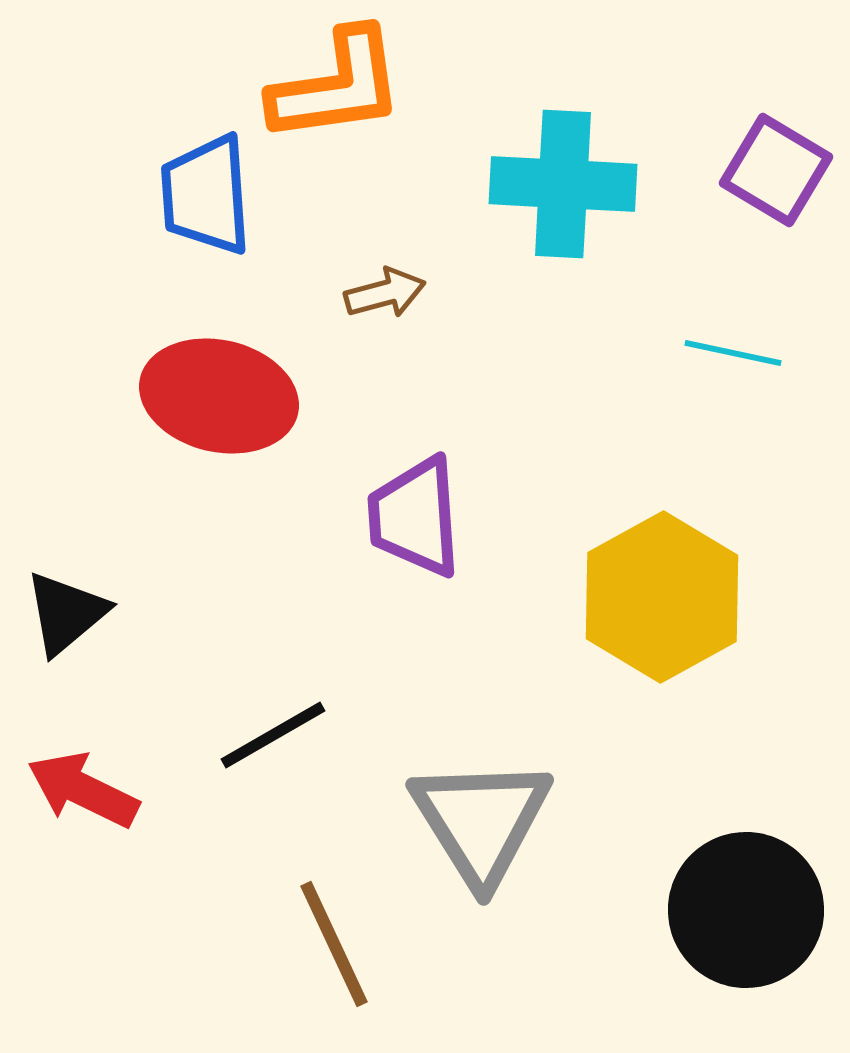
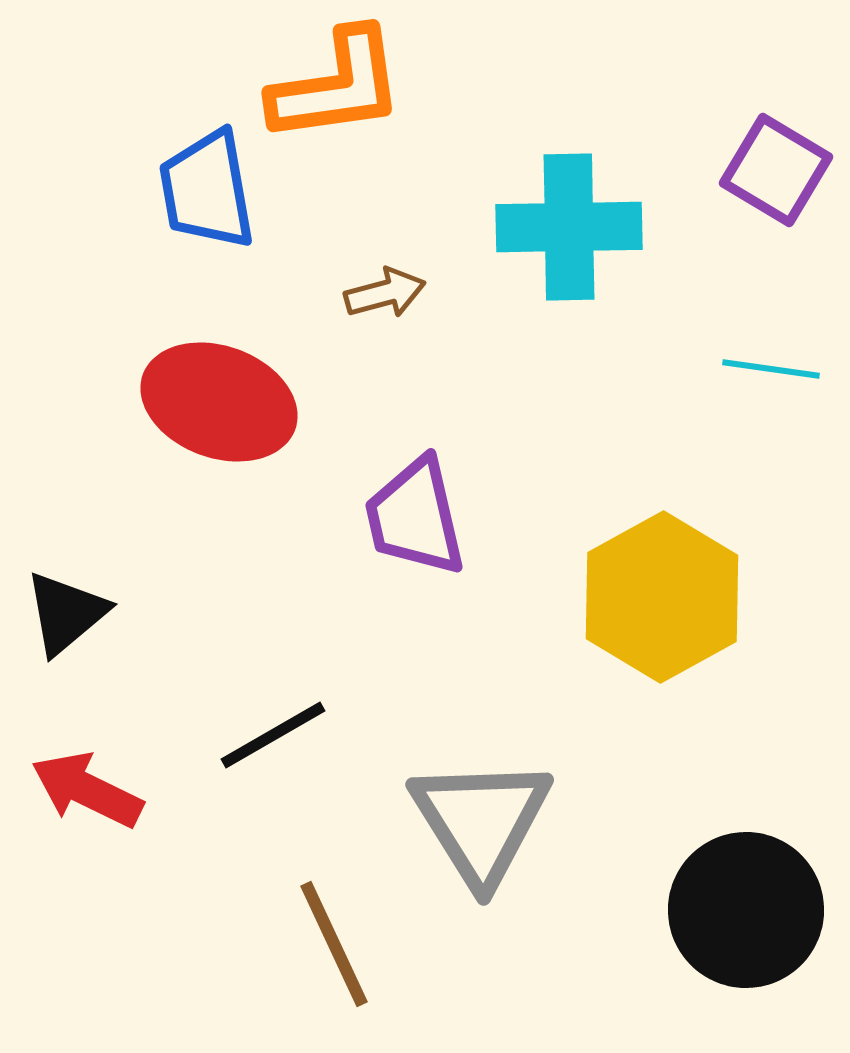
cyan cross: moved 6 px right, 43 px down; rotated 4 degrees counterclockwise
blue trapezoid: moved 1 px right, 5 px up; rotated 6 degrees counterclockwise
cyan line: moved 38 px right, 16 px down; rotated 4 degrees counterclockwise
red ellipse: moved 6 px down; rotated 7 degrees clockwise
purple trapezoid: rotated 9 degrees counterclockwise
red arrow: moved 4 px right
